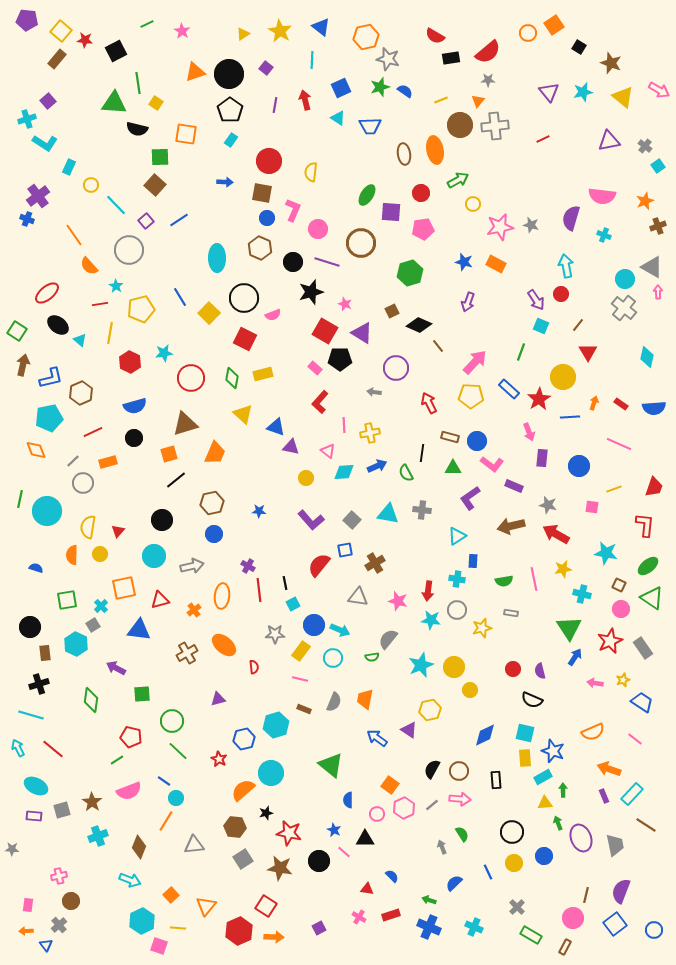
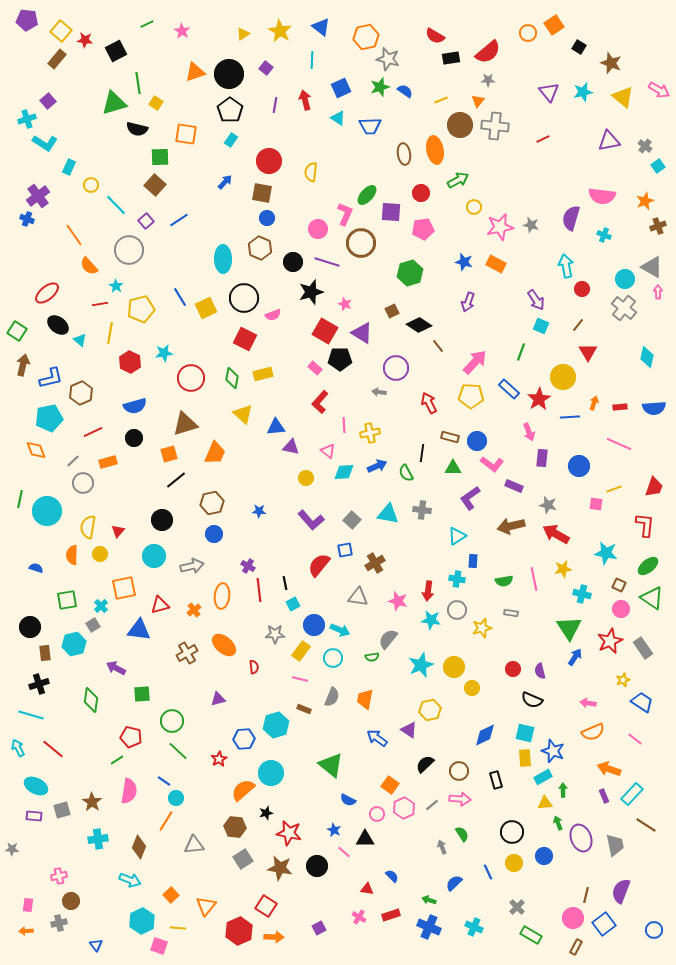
green triangle at (114, 103): rotated 20 degrees counterclockwise
gray cross at (495, 126): rotated 12 degrees clockwise
blue arrow at (225, 182): rotated 49 degrees counterclockwise
green ellipse at (367, 195): rotated 10 degrees clockwise
yellow circle at (473, 204): moved 1 px right, 3 px down
pink L-shape at (293, 210): moved 52 px right, 4 px down
cyan ellipse at (217, 258): moved 6 px right, 1 px down
red circle at (561, 294): moved 21 px right, 5 px up
yellow square at (209, 313): moved 3 px left, 5 px up; rotated 20 degrees clockwise
black diamond at (419, 325): rotated 10 degrees clockwise
gray arrow at (374, 392): moved 5 px right
red rectangle at (621, 404): moved 1 px left, 3 px down; rotated 40 degrees counterclockwise
blue triangle at (276, 427): rotated 24 degrees counterclockwise
pink square at (592, 507): moved 4 px right, 3 px up
red triangle at (160, 600): moved 5 px down
cyan hexagon at (76, 644): moved 2 px left; rotated 20 degrees clockwise
pink arrow at (595, 683): moved 7 px left, 20 px down
yellow circle at (470, 690): moved 2 px right, 2 px up
gray semicircle at (334, 702): moved 2 px left, 5 px up
blue hexagon at (244, 739): rotated 10 degrees clockwise
red star at (219, 759): rotated 14 degrees clockwise
black semicircle at (432, 769): moved 7 px left, 5 px up; rotated 18 degrees clockwise
black rectangle at (496, 780): rotated 12 degrees counterclockwise
pink semicircle at (129, 791): rotated 60 degrees counterclockwise
blue semicircle at (348, 800): rotated 63 degrees counterclockwise
cyan cross at (98, 836): moved 3 px down; rotated 12 degrees clockwise
black circle at (319, 861): moved 2 px left, 5 px down
blue square at (615, 924): moved 11 px left
gray cross at (59, 925): moved 2 px up; rotated 28 degrees clockwise
blue triangle at (46, 945): moved 50 px right
brown rectangle at (565, 947): moved 11 px right
